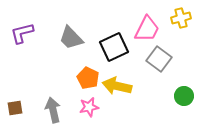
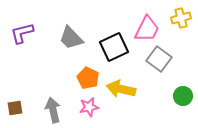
yellow arrow: moved 4 px right, 3 px down
green circle: moved 1 px left
